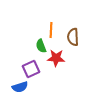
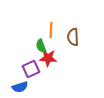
red star: moved 8 px left
